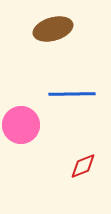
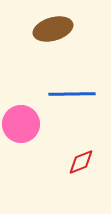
pink circle: moved 1 px up
red diamond: moved 2 px left, 4 px up
